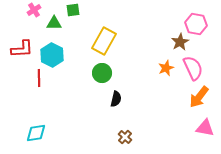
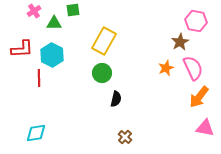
pink cross: moved 1 px down
pink hexagon: moved 3 px up
